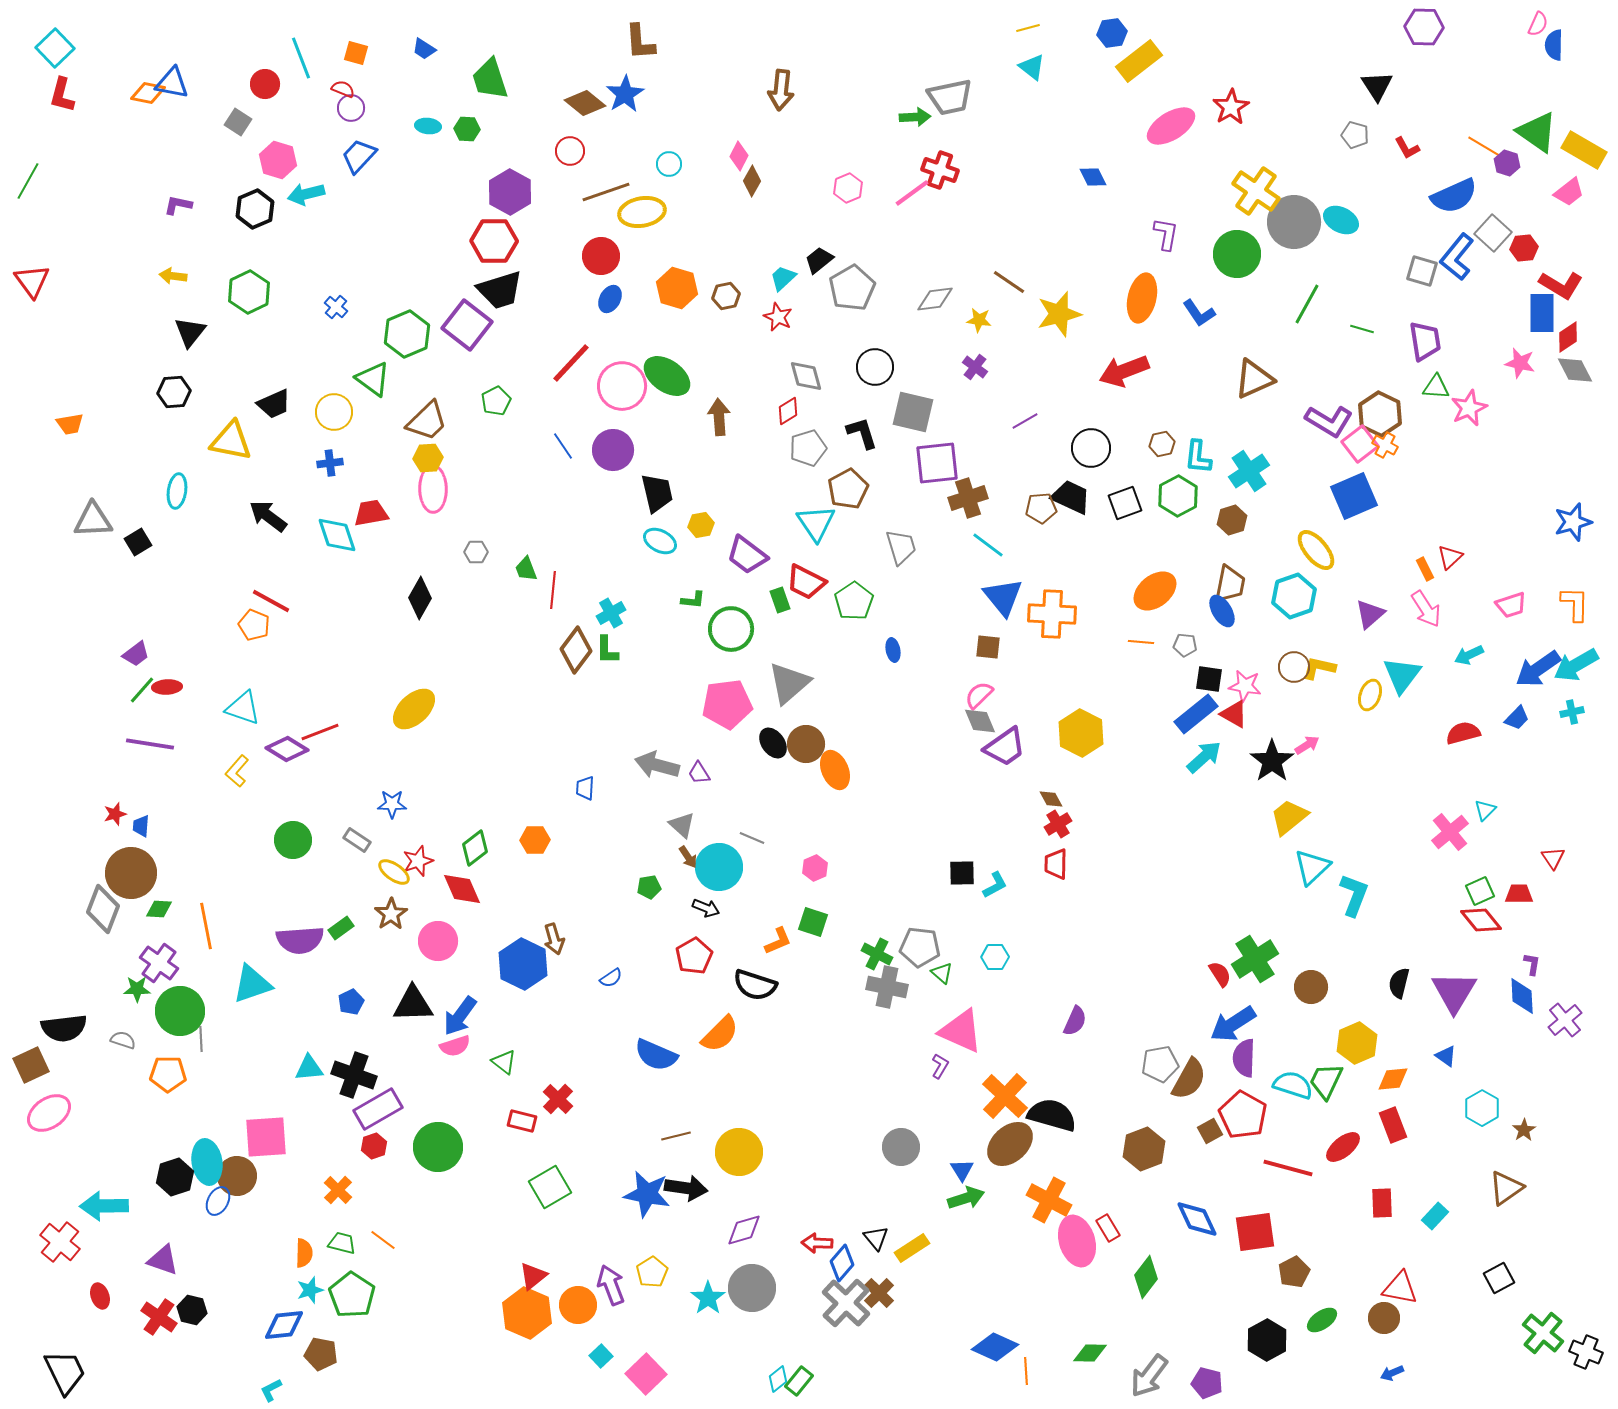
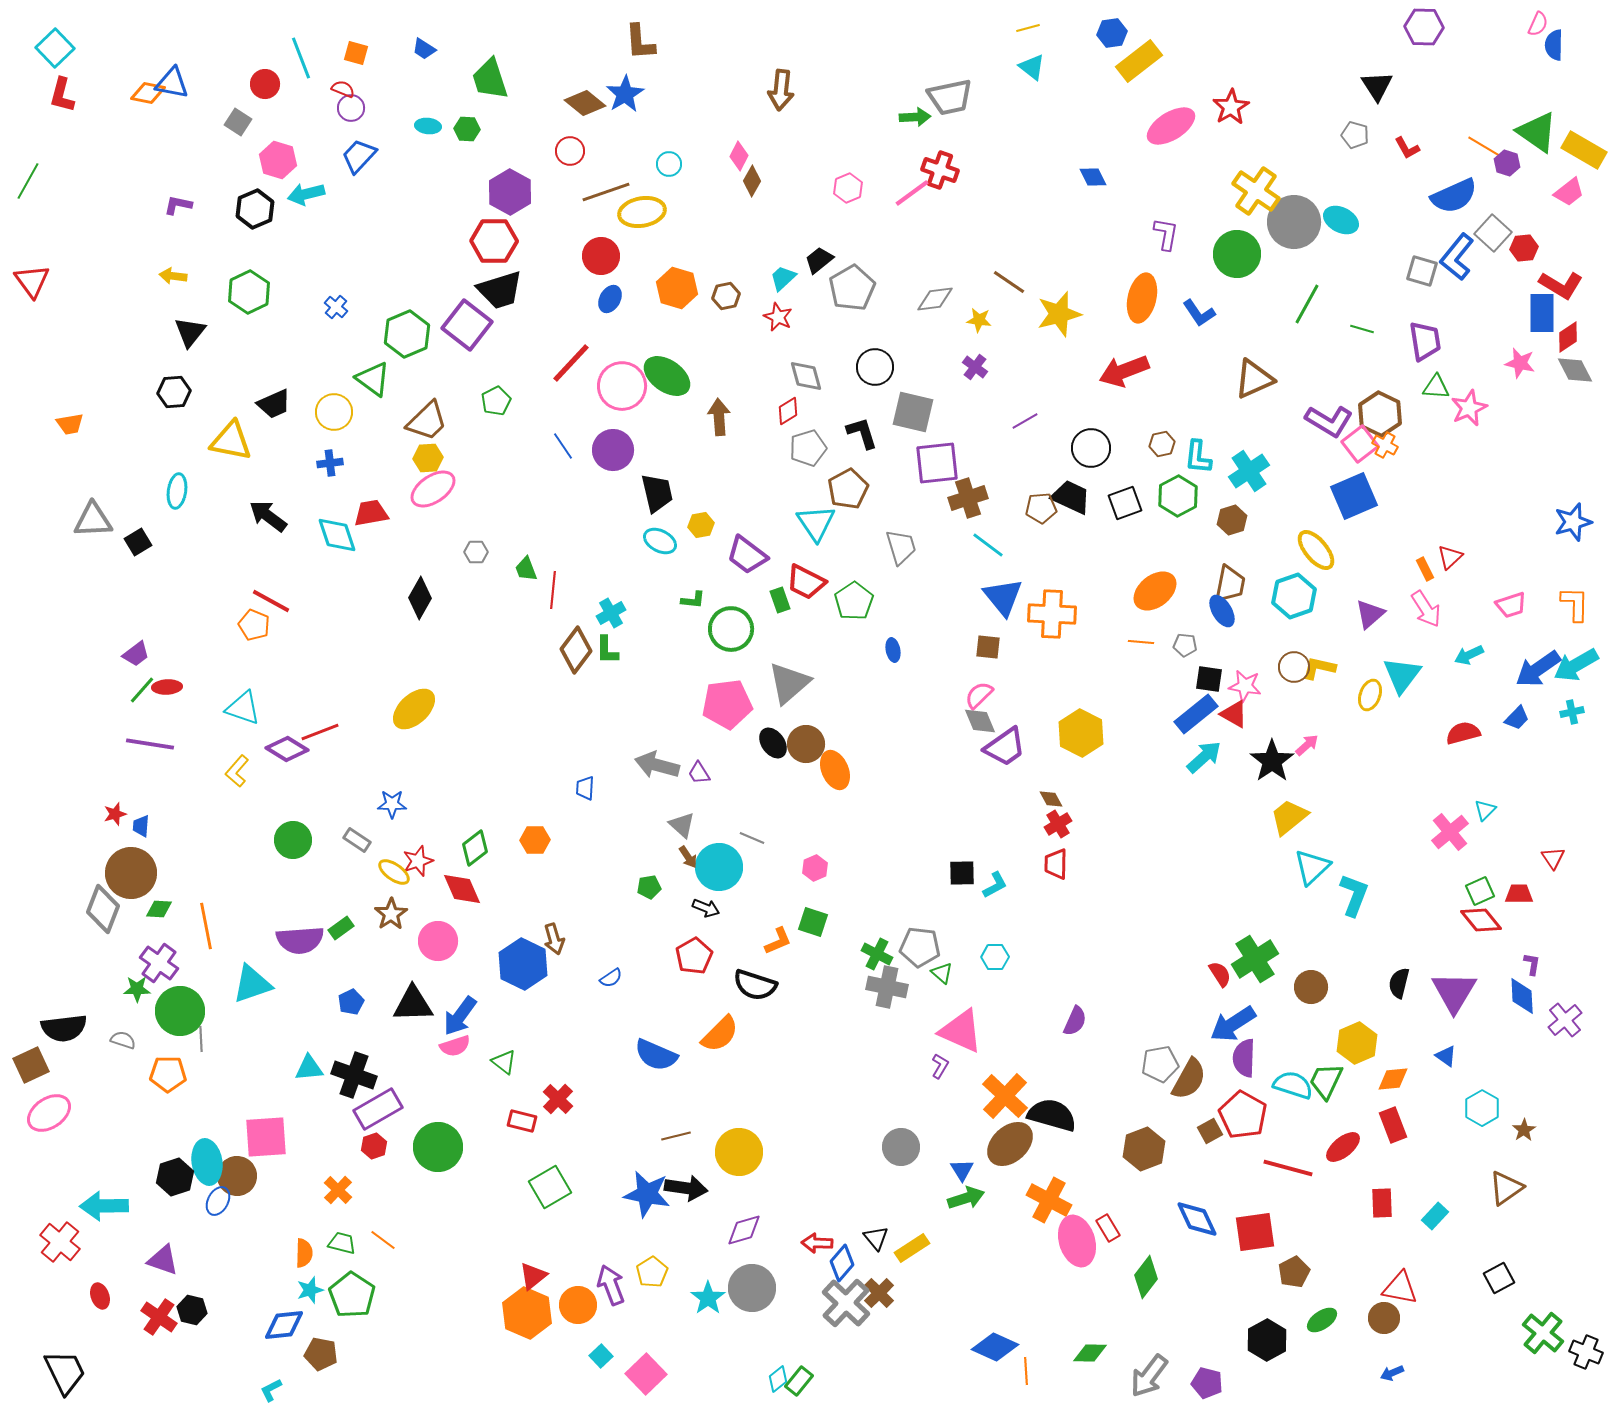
pink ellipse at (433, 489): rotated 57 degrees clockwise
pink arrow at (1307, 745): rotated 10 degrees counterclockwise
